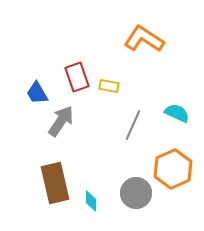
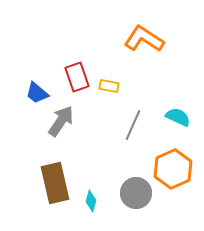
blue trapezoid: rotated 20 degrees counterclockwise
cyan semicircle: moved 1 px right, 4 px down
cyan diamond: rotated 15 degrees clockwise
